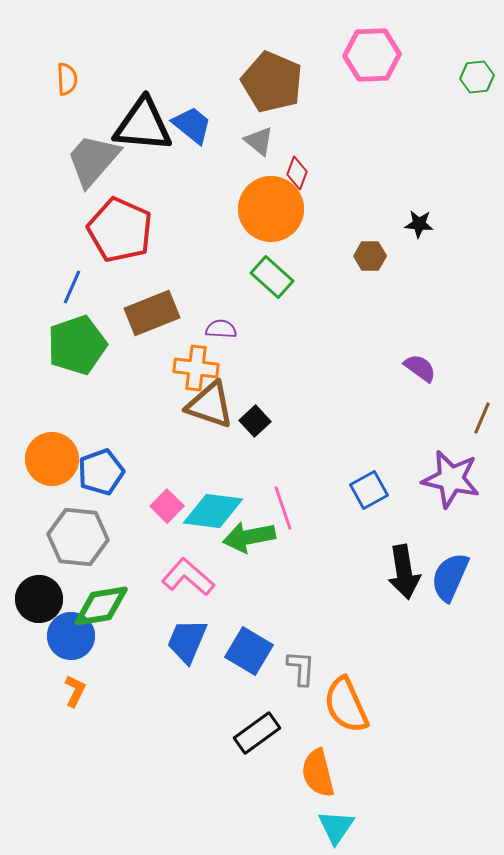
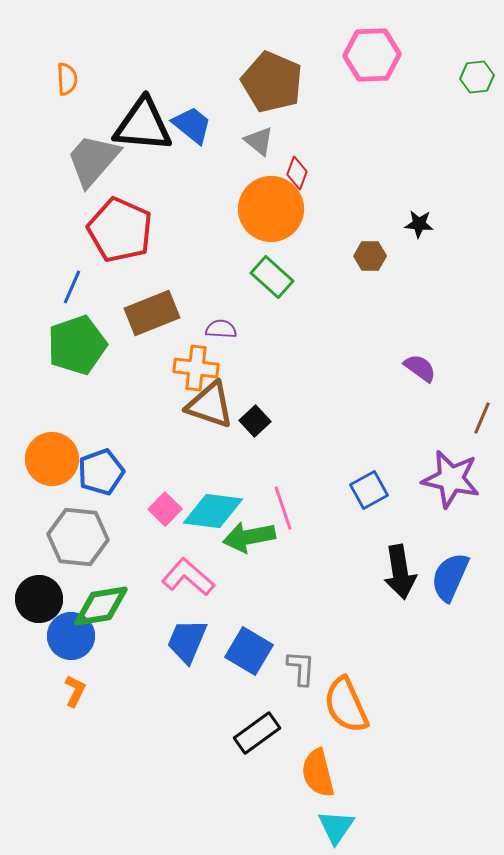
pink square at (167, 506): moved 2 px left, 3 px down
black arrow at (404, 572): moved 4 px left
